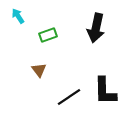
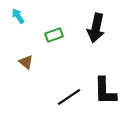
green rectangle: moved 6 px right
brown triangle: moved 13 px left, 8 px up; rotated 14 degrees counterclockwise
